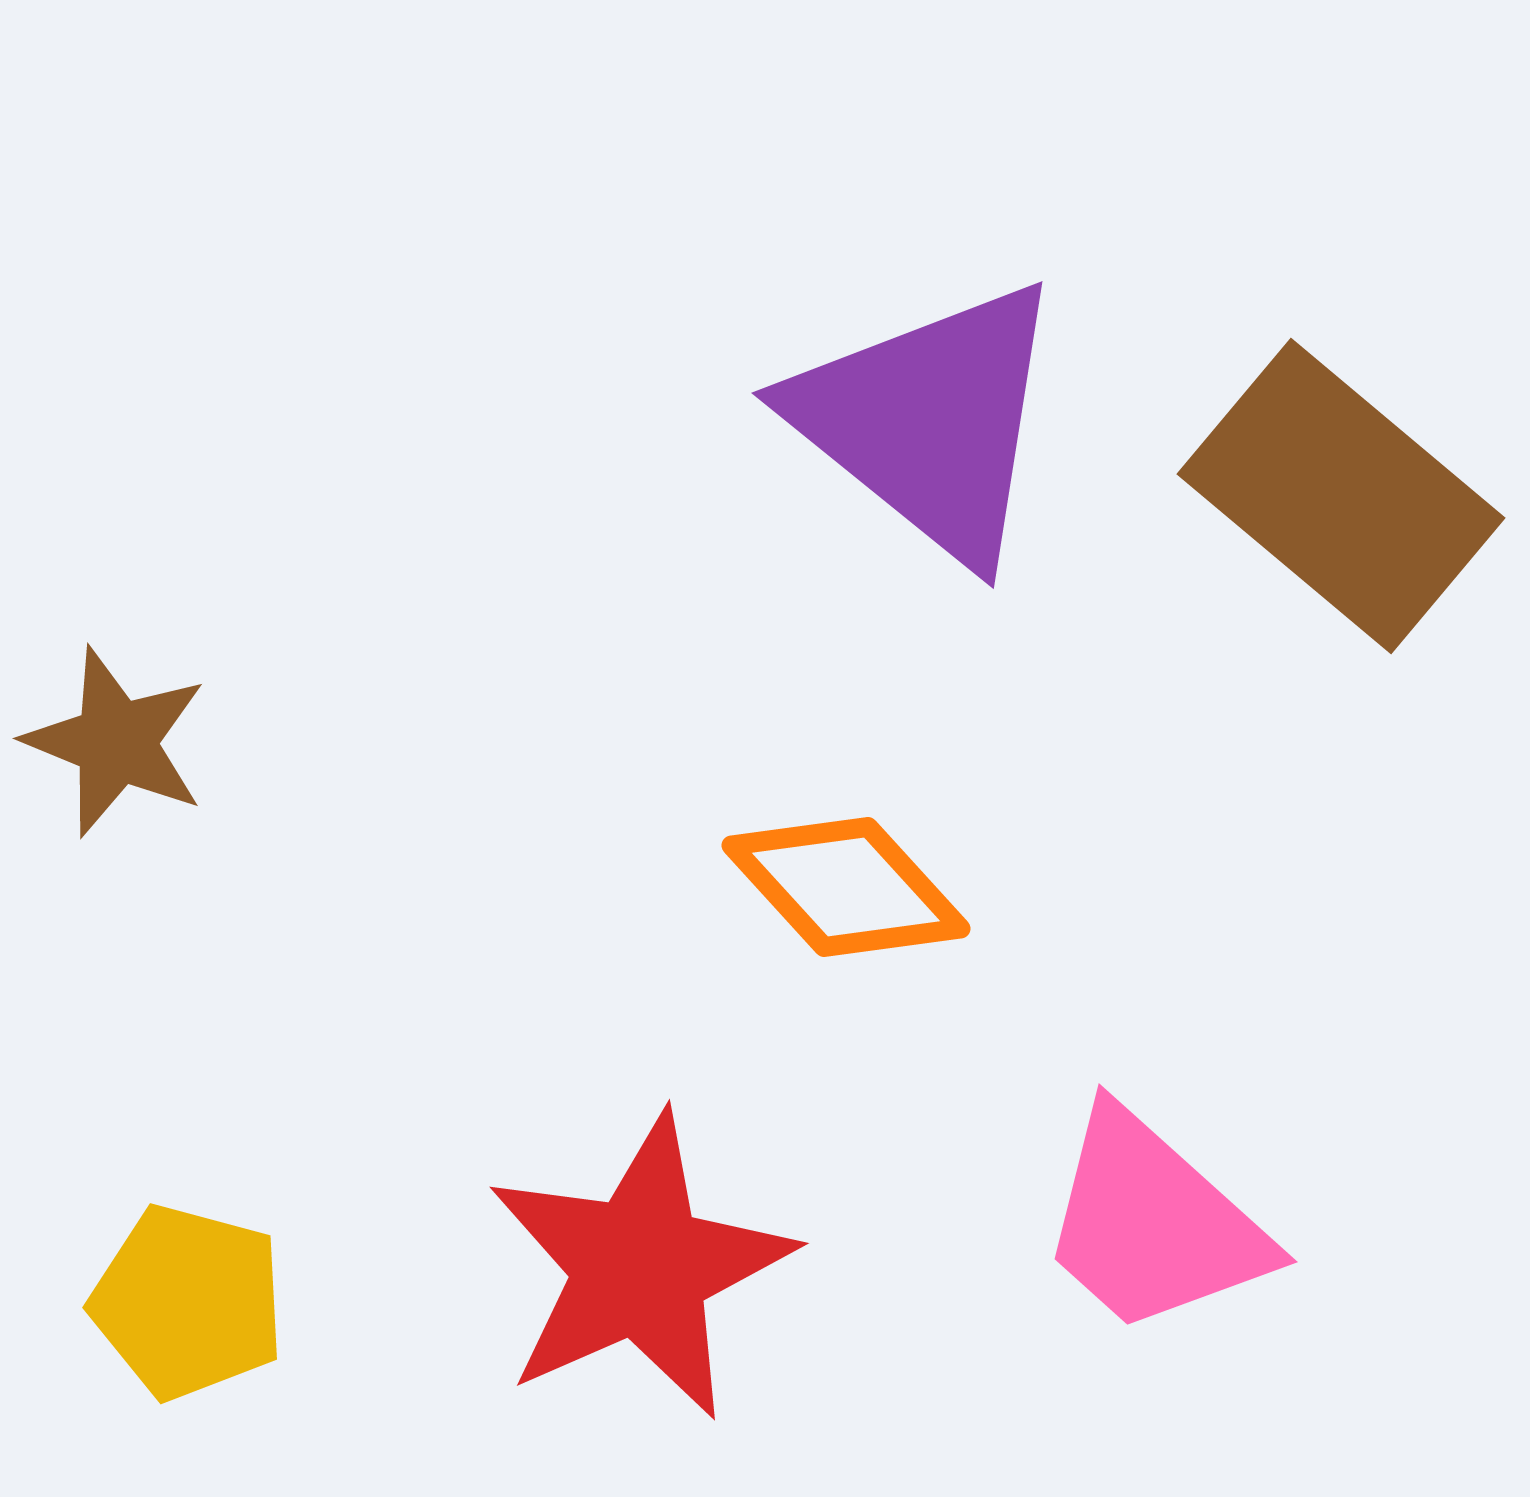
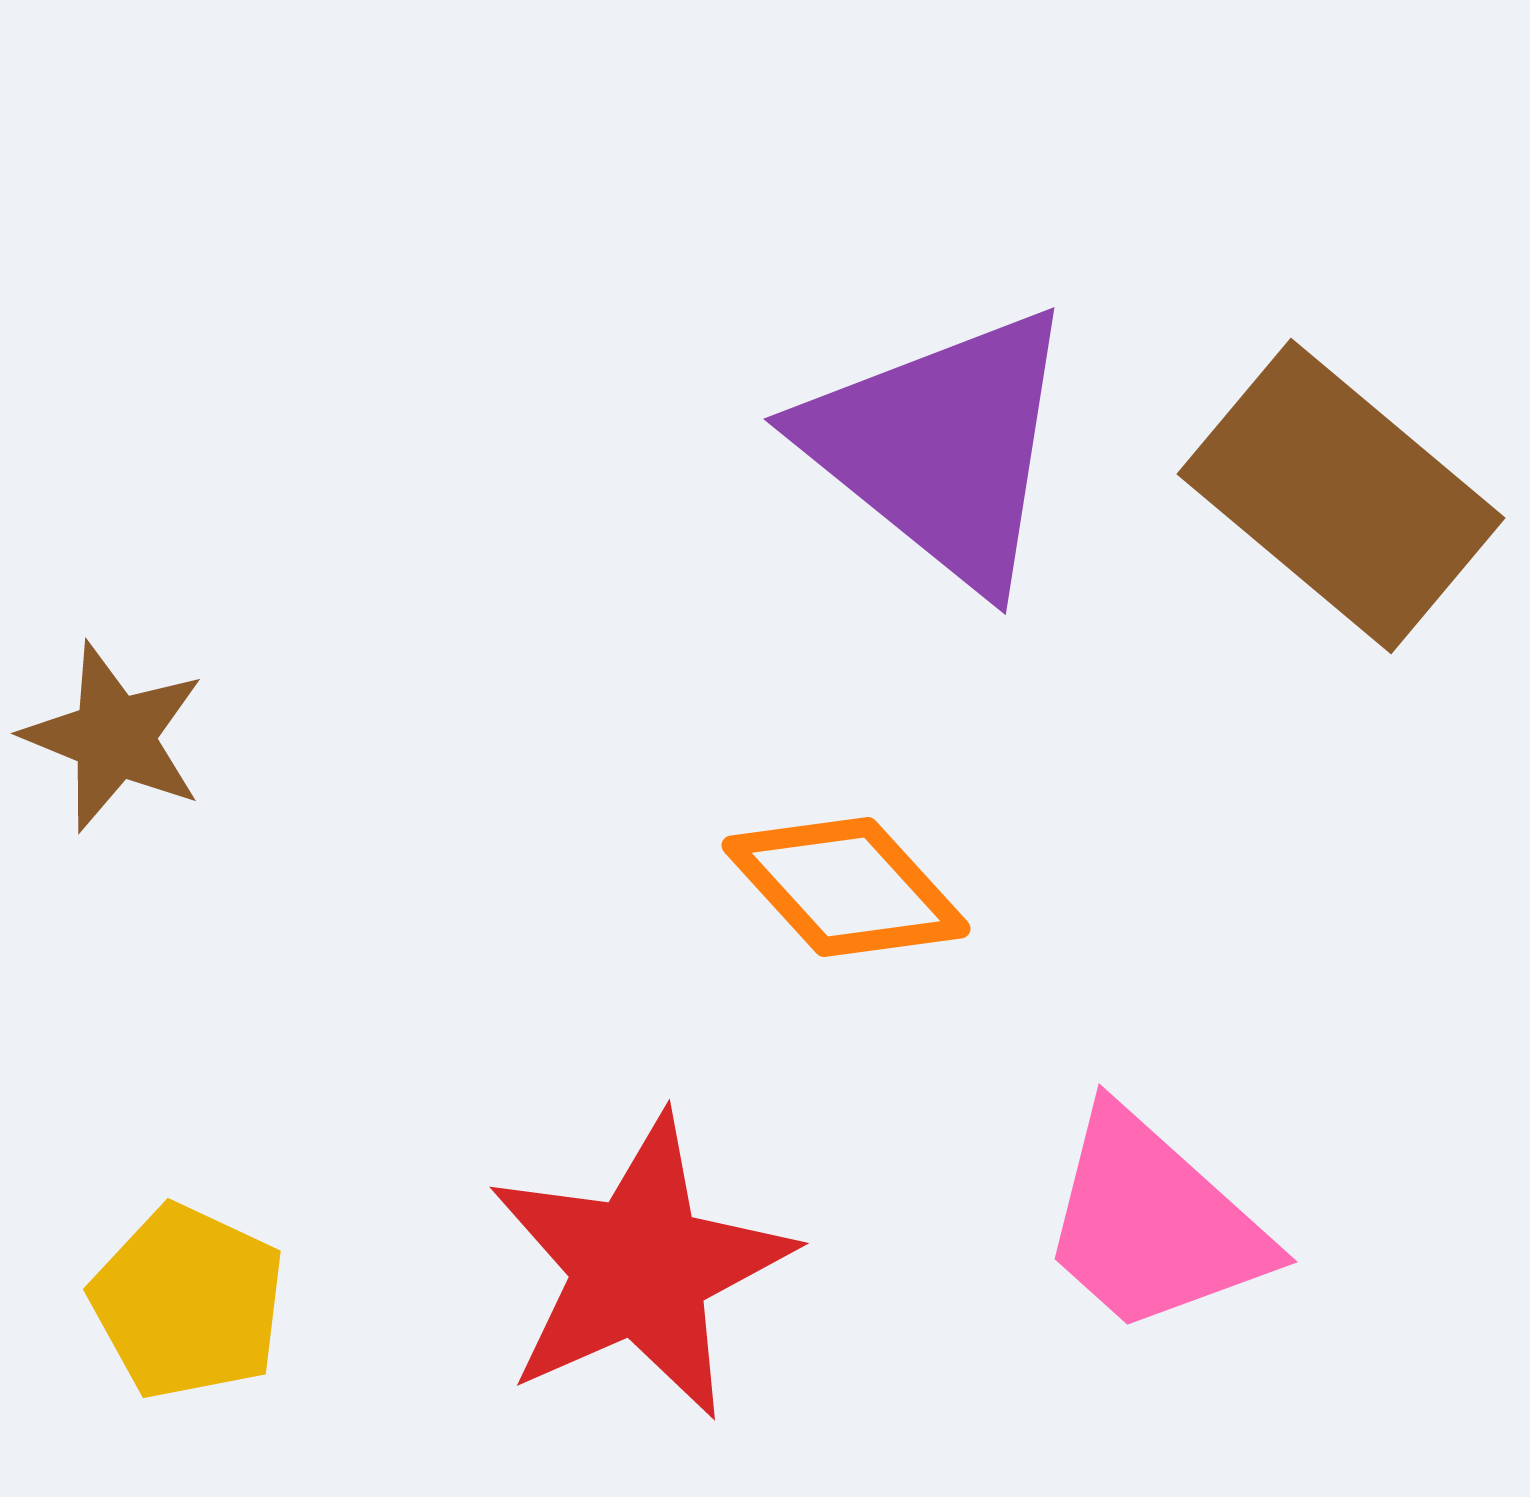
purple triangle: moved 12 px right, 26 px down
brown star: moved 2 px left, 5 px up
yellow pentagon: rotated 10 degrees clockwise
